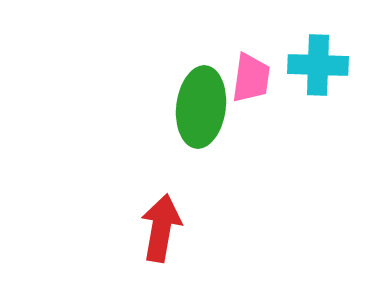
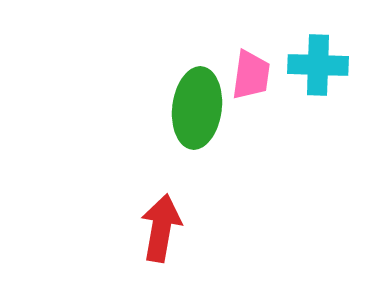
pink trapezoid: moved 3 px up
green ellipse: moved 4 px left, 1 px down
